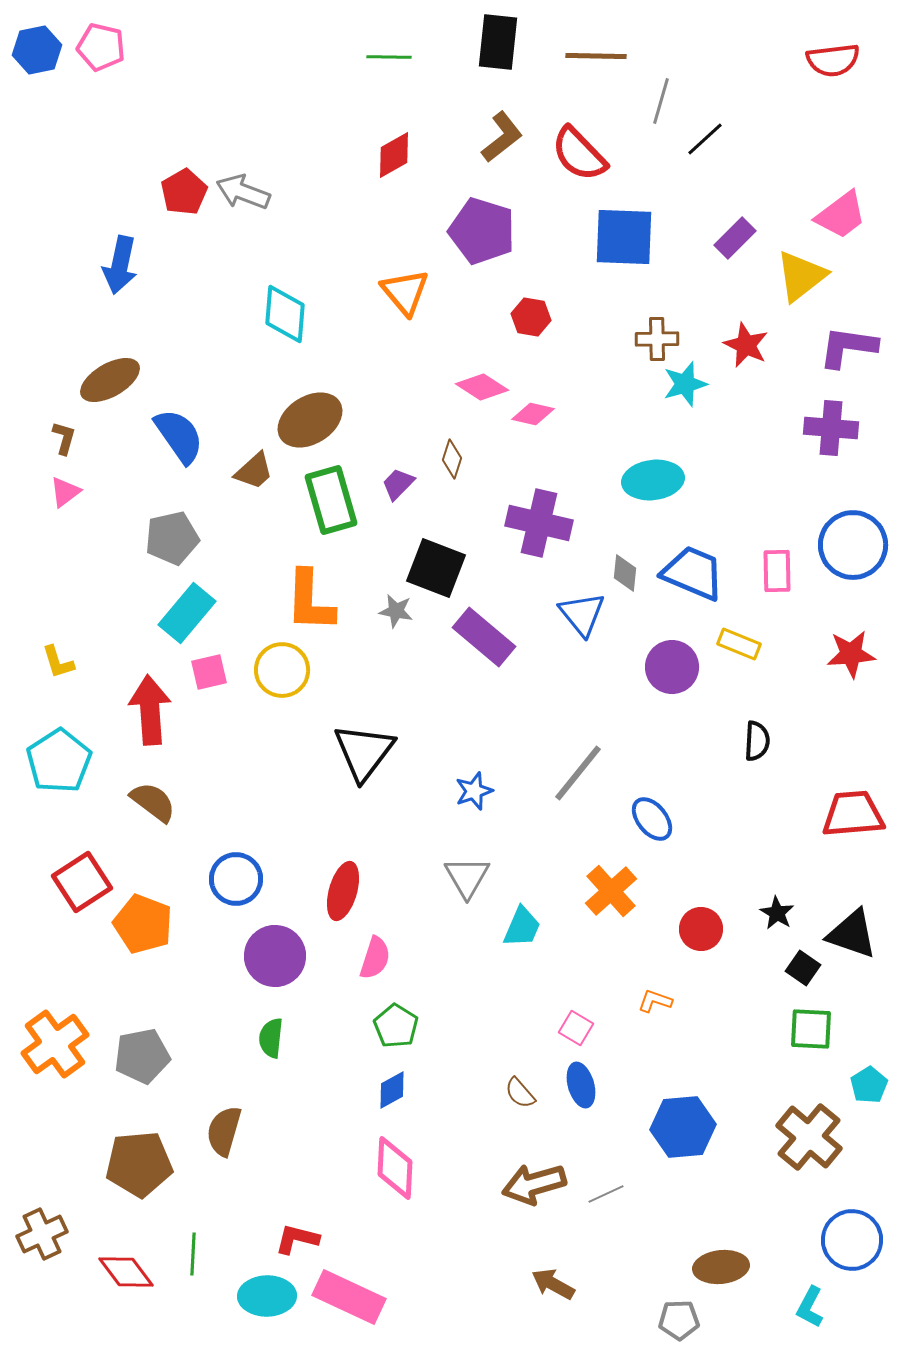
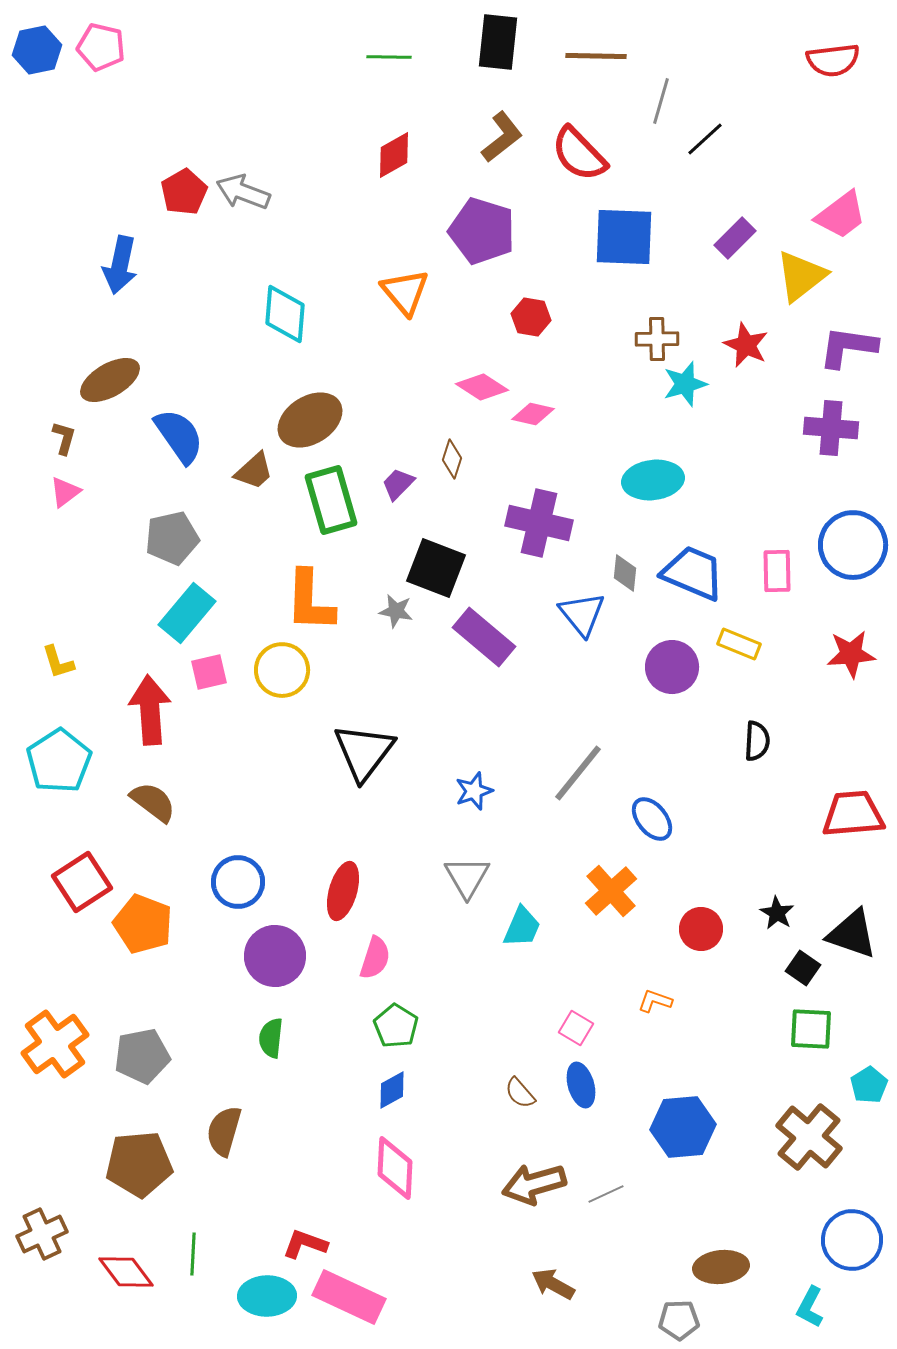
blue circle at (236, 879): moved 2 px right, 3 px down
red L-shape at (297, 1239): moved 8 px right, 5 px down; rotated 6 degrees clockwise
